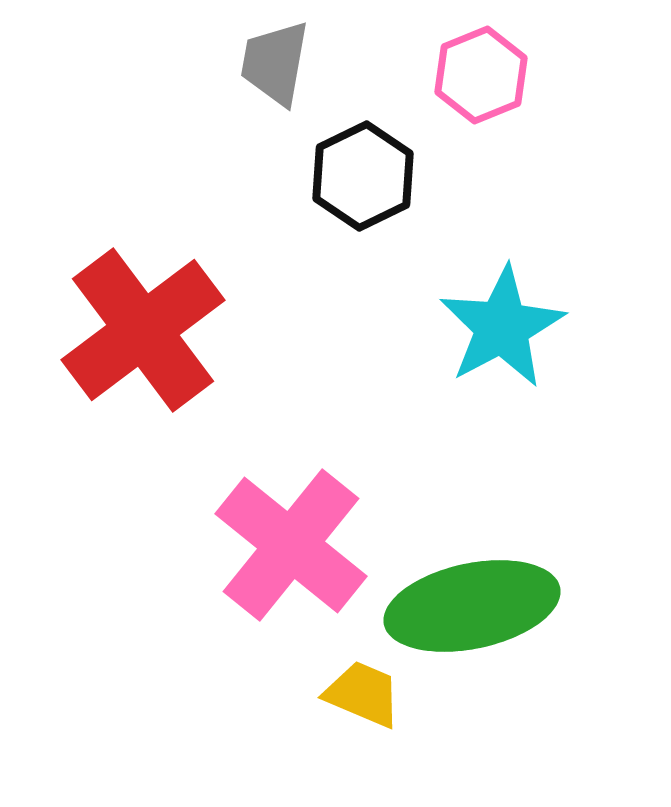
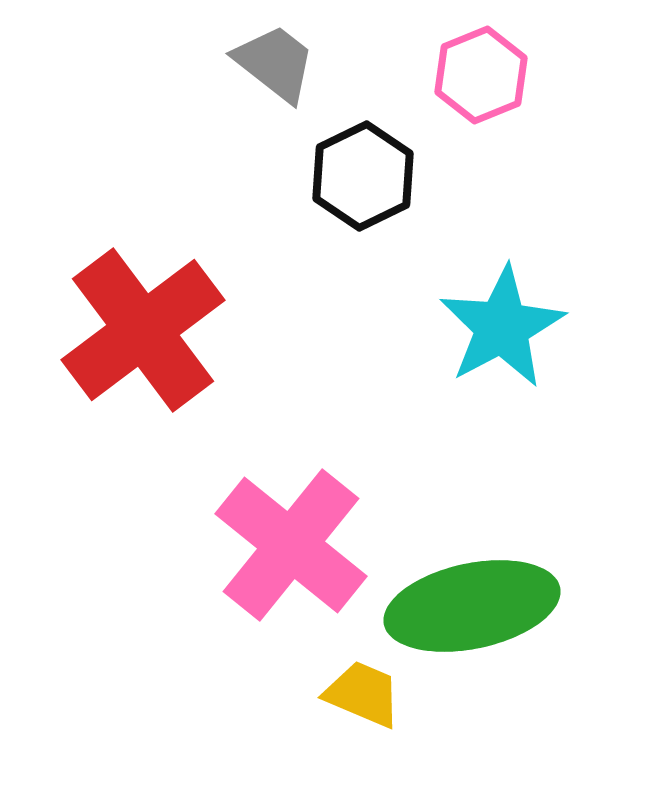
gray trapezoid: rotated 118 degrees clockwise
